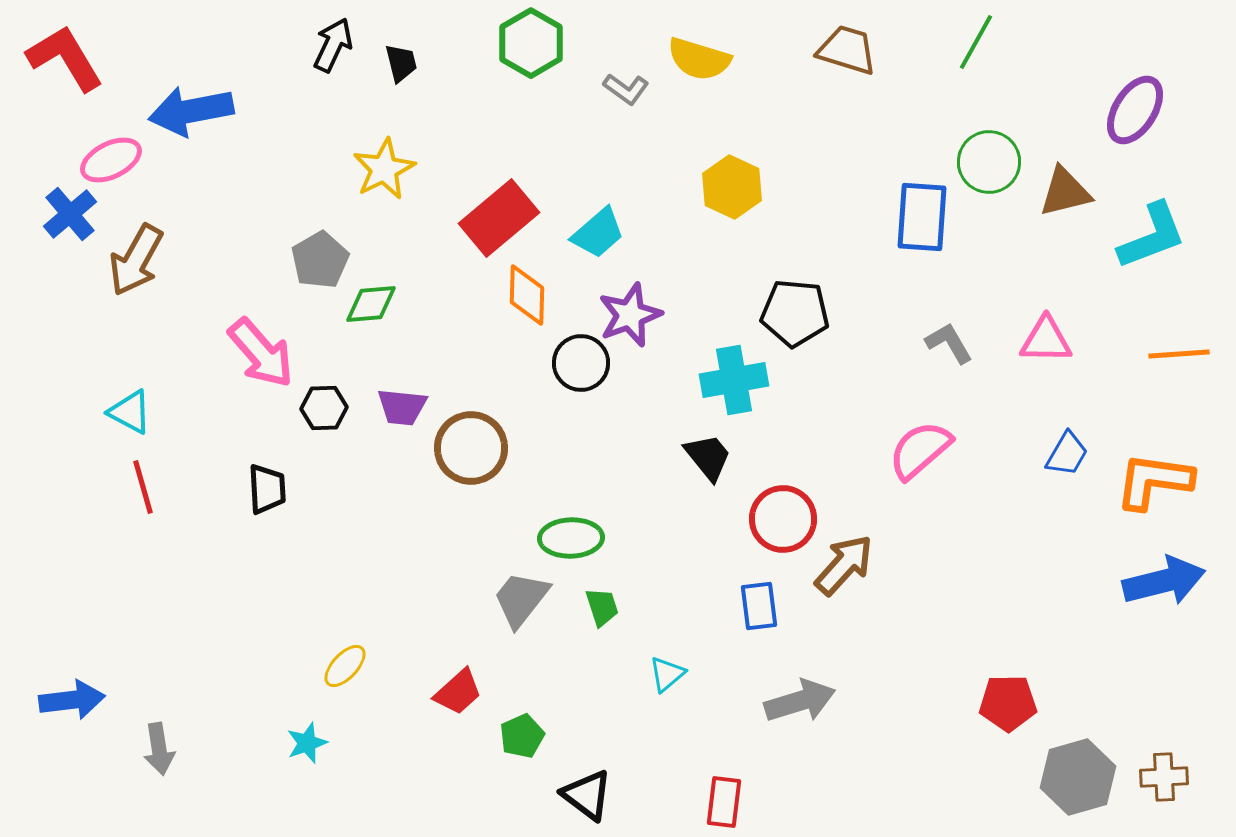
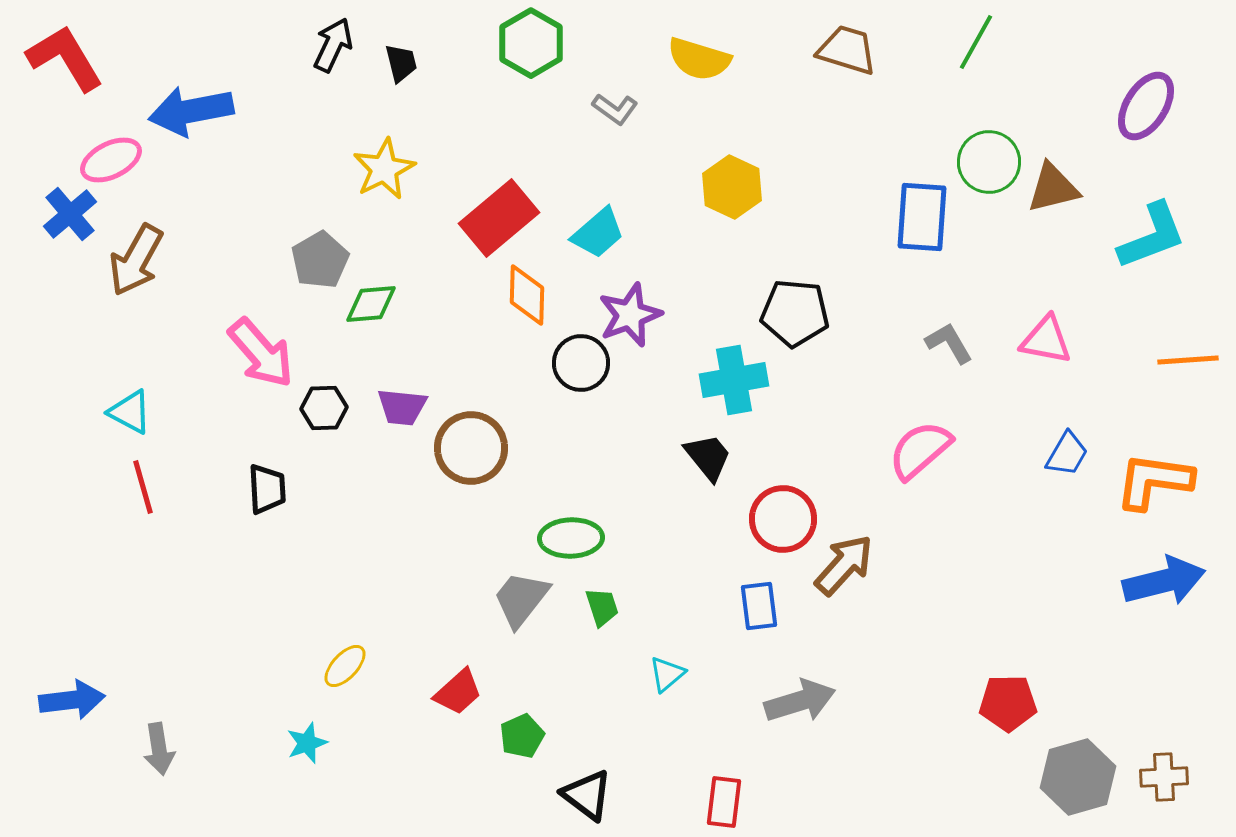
gray L-shape at (626, 89): moved 11 px left, 20 px down
purple ellipse at (1135, 110): moved 11 px right, 4 px up
brown triangle at (1065, 192): moved 12 px left, 4 px up
pink triangle at (1046, 340): rotated 10 degrees clockwise
orange line at (1179, 354): moved 9 px right, 6 px down
